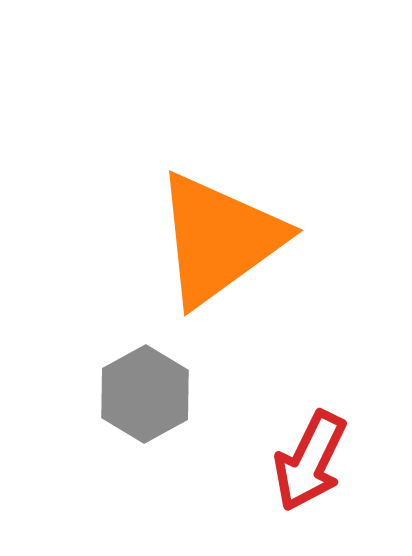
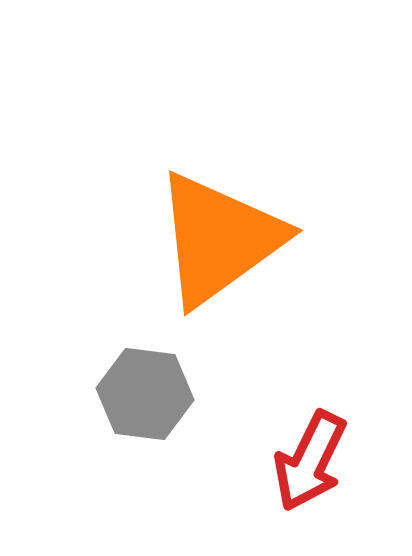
gray hexagon: rotated 24 degrees counterclockwise
